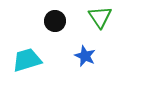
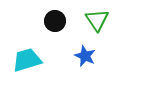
green triangle: moved 3 px left, 3 px down
